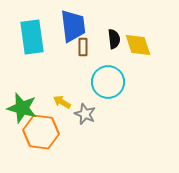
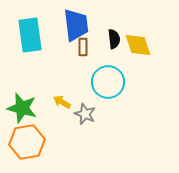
blue trapezoid: moved 3 px right, 1 px up
cyan rectangle: moved 2 px left, 2 px up
orange hexagon: moved 14 px left, 10 px down; rotated 16 degrees counterclockwise
